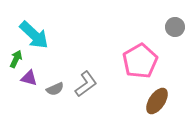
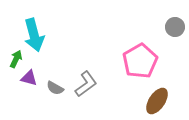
cyan arrow: rotated 32 degrees clockwise
gray semicircle: moved 1 px up; rotated 54 degrees clockwise
